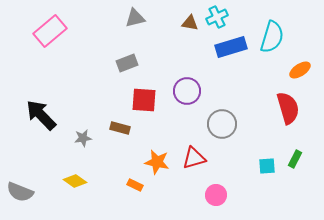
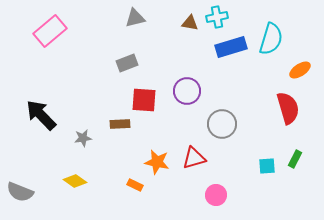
cyan cross: rotated 15 degrees clockwise
cyan semicircle: moved 1 px left, 2 px down
brown rectangle: moved 4 px up; rotated 18 degrees counterclockwise
